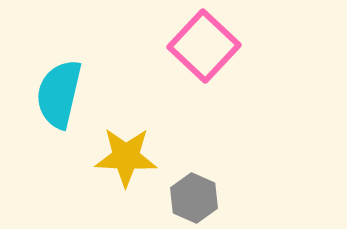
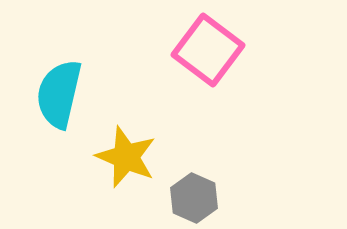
pink square: moved 4 px right, 4 px down; rotated 6 degrees counterclockwise
yellow star: rotated 20 degrees clockwise
